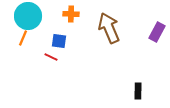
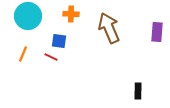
purple rectangle: rotated 24 degrees counterclockwise
orange line: moved 16 px down
